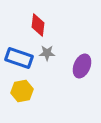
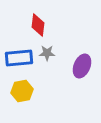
blue rectangle: rotated 24 degrees counterclockwise
